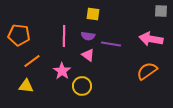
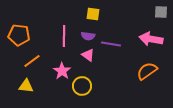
gray square: moved 1 px down
